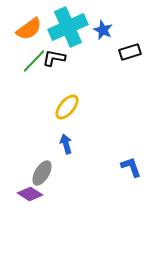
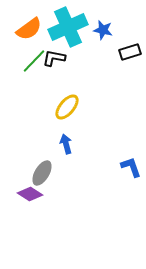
blue star: rotated 12 degrees counterclockwise
